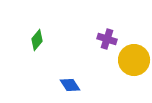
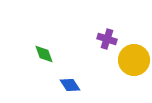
green diamond: moved 7 px right, 14 px down; rotated 60 degrees counterclockwise
